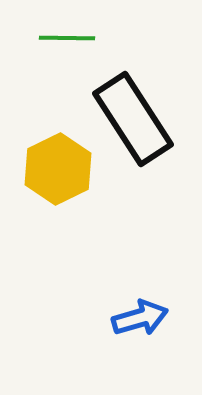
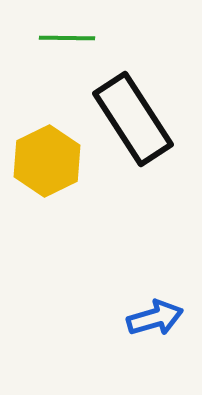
yellow hexagon: moved 11 px left, 8 px up
blue arrow: moved 15 px right
